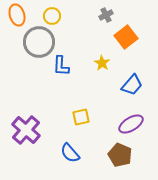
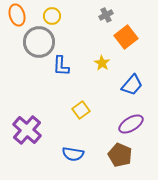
yellow square: moved 7 px up; rotated 24 degrees counterclockwise
purple cross: moved 1 px right
blue semicircle: moved 3 px right, 1 px down; rotated 40 degrees counterclockwise
